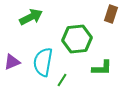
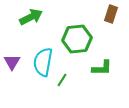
purple triangle: rotated 36 degrees counterclockwise
